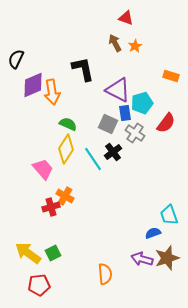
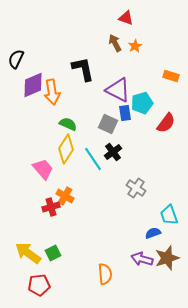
gray cross: moved 1 px right, 55 px down
